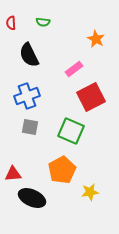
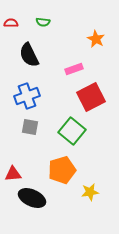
red semicircle: rotated 96 degrees clockwise
pink rectangle: rotated 18 degrees clockwise
green square: moved 1 px right; rotated 16 degrees clockwise
orange pentagon: rotated 12 degrees clockwise
